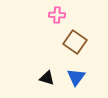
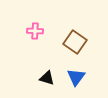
pink cross: moved 22 px left, 16 px down
